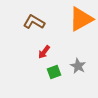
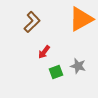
brown L-shape: moved 2 px left; rotated 105 degrees clockwise
gray star: rotated 14 degrees counterclockwise
green square: moved 2 px right
